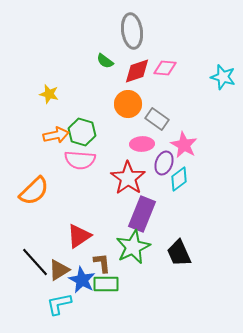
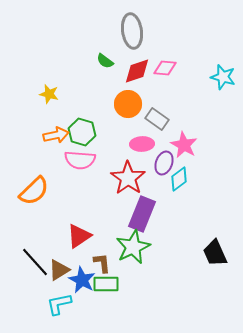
black trapezoid: moved 36 px right
